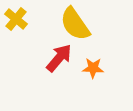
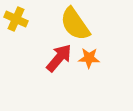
yellow cross: rotated 15 degrees counterclockwise
orange star: moved 4 px left, 10 px up
